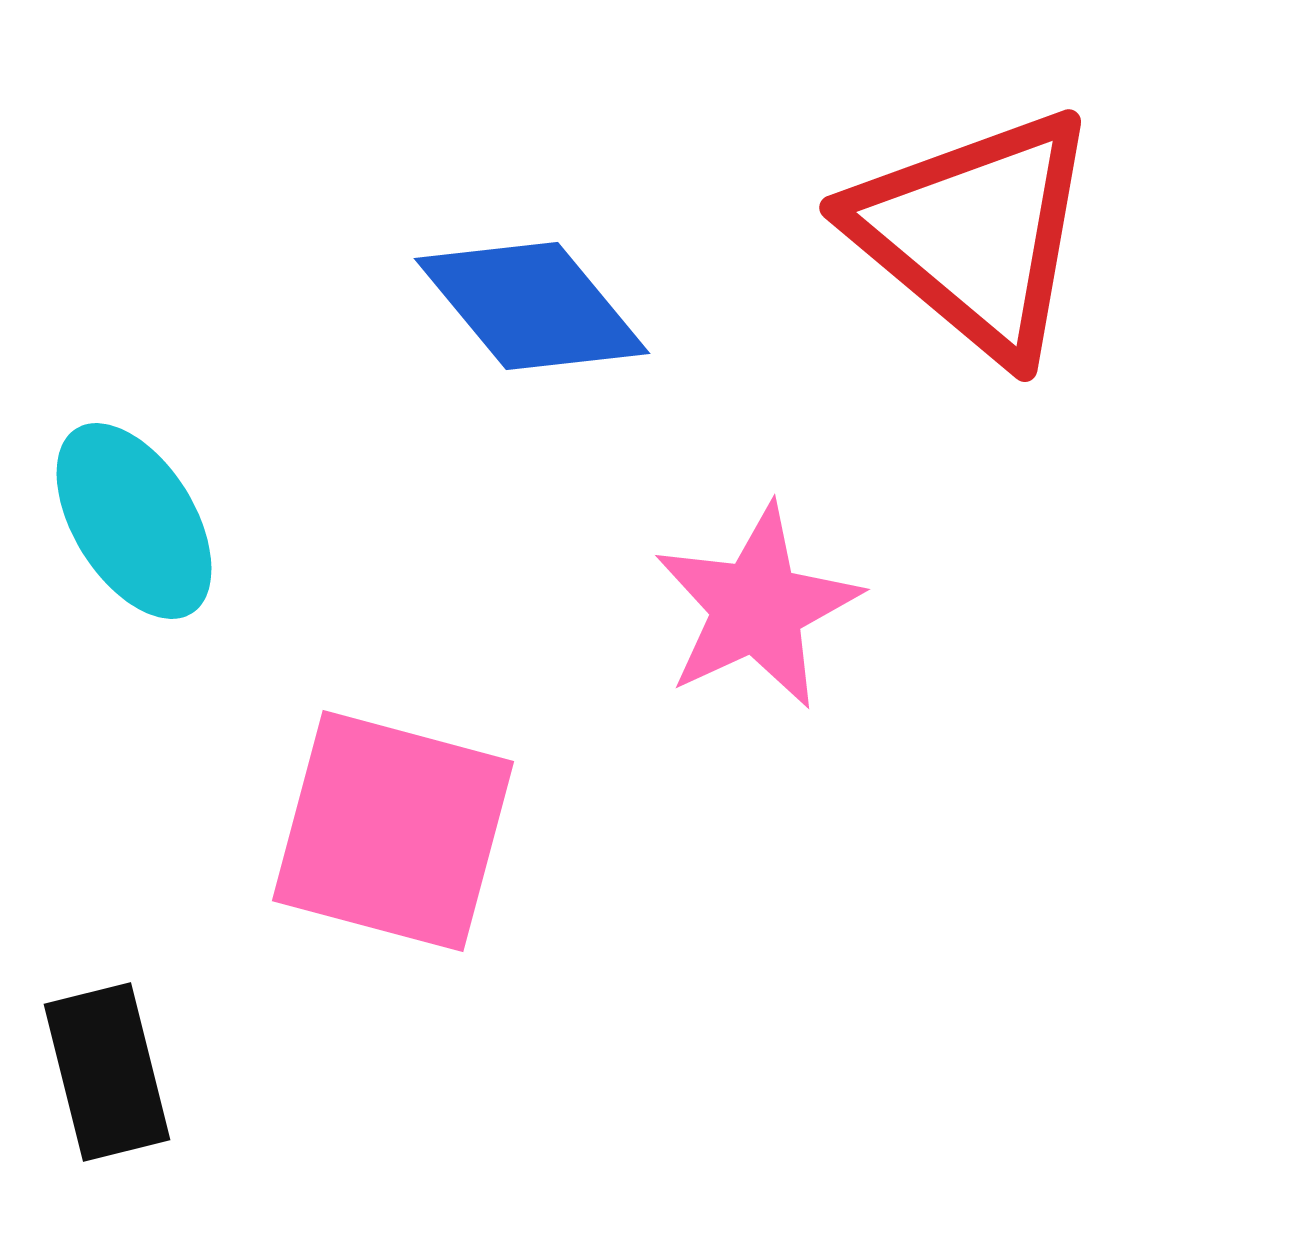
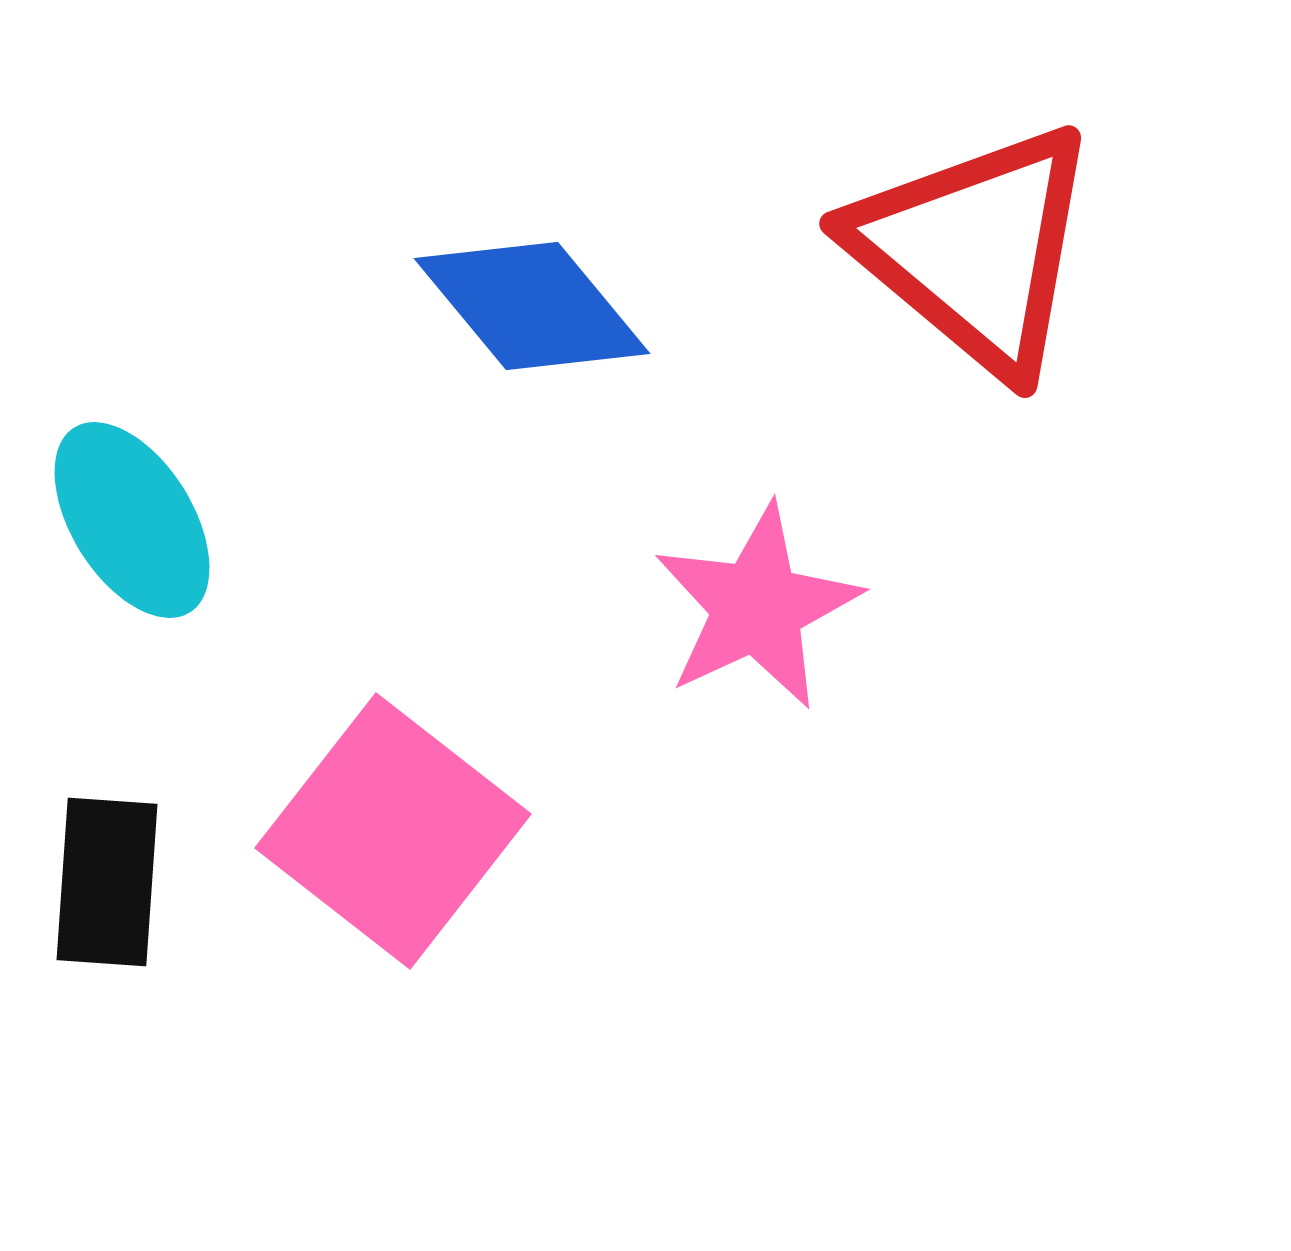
red triangle: moved 16 px down
cyan ellipse: moved 2 px left, 1 px up
pink square: rotated 23 degrees clockwise
black rectangle: moved 190 px up; rotated 18 degrees clockwise
